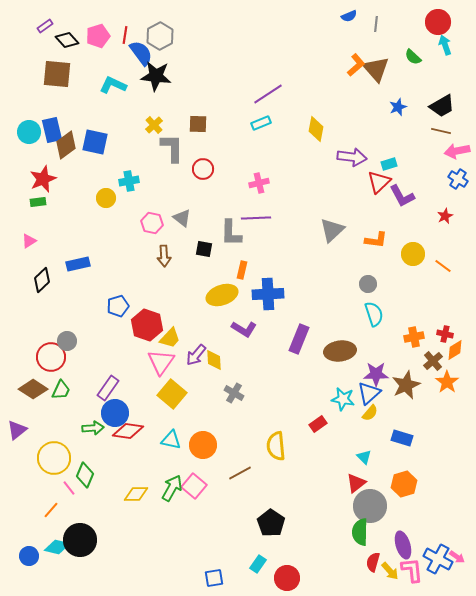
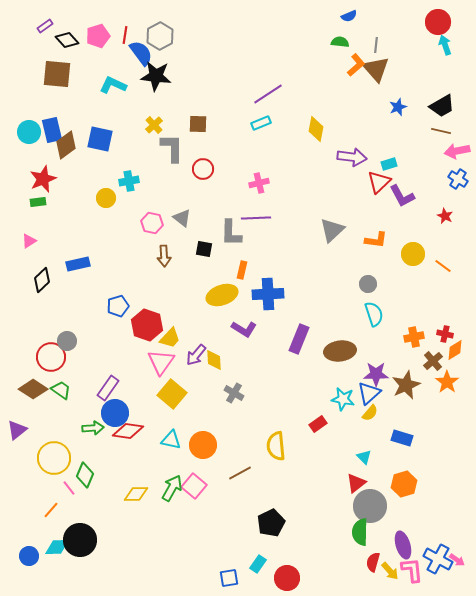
gray line at (376, 24): moved 21 px down
green semicircle at (413, 57): moved 73 px left, 15 px up; rotated 144 degrees clockwise
blue square at (95, 142): moved 5 px right, 3 px up
red star at (445, 216): rotated 21 degrees counterclockwise
green trapezoid at (61, 390): rotated 80 degrees counterclockwise
black pentagon at (271, 523): rotated 12 degrees clockwise
cyan diamond at (57, 547): rotated 15 degrees counterclockwise
pink arrow at (457, 557): moved 3 px down
blue square at (214, 578): moved 15 px right
